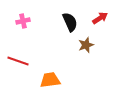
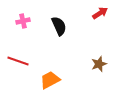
red arrow: moved 5 px up
black semicircle: moved 11 px left, 4 px down
brown star: moved 13 px right, 19 px down
orange trapezoid: rotated 20 degrees counterclockwise
